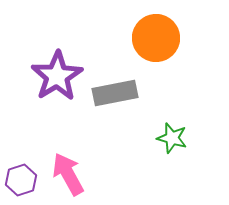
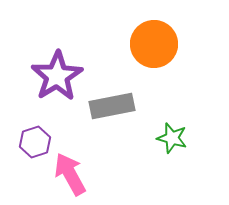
orange circle: moved 2 px left, 6 px down
gray rectangle: moved 3 px left, 13 px down
pink arrow: moved 2 px right
purple hexagon: moved 14 px right, 38 px up
